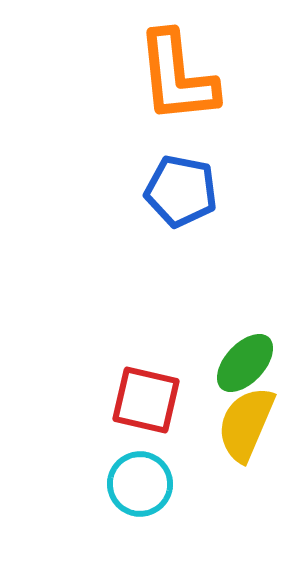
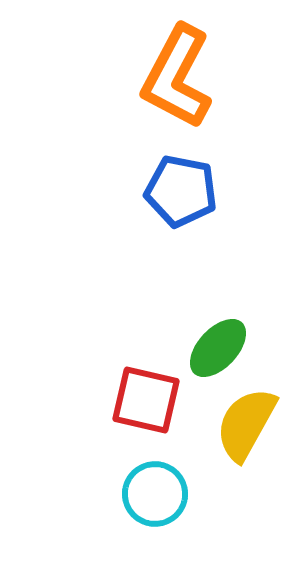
orange L-shape: rotated 34 degrees clockwise
green ellipse: moved 27 px left, 15 px up
yellow semicircle: rotated 6 degrees clockwise
cyan circle: moved 15 px right, 10 px down
